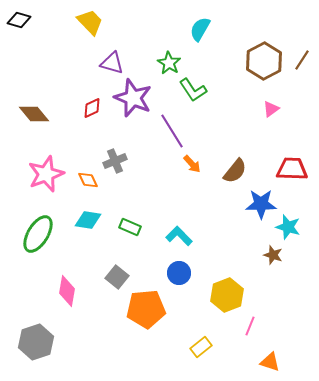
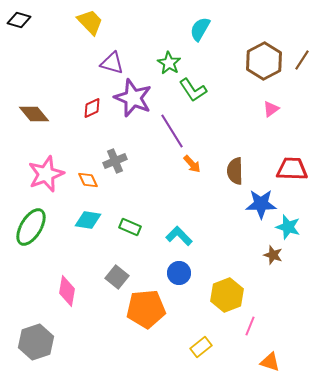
brown semicircle: rotated 140 degrees clockwise
green ellipse: moved 7 px left, 7 px up
